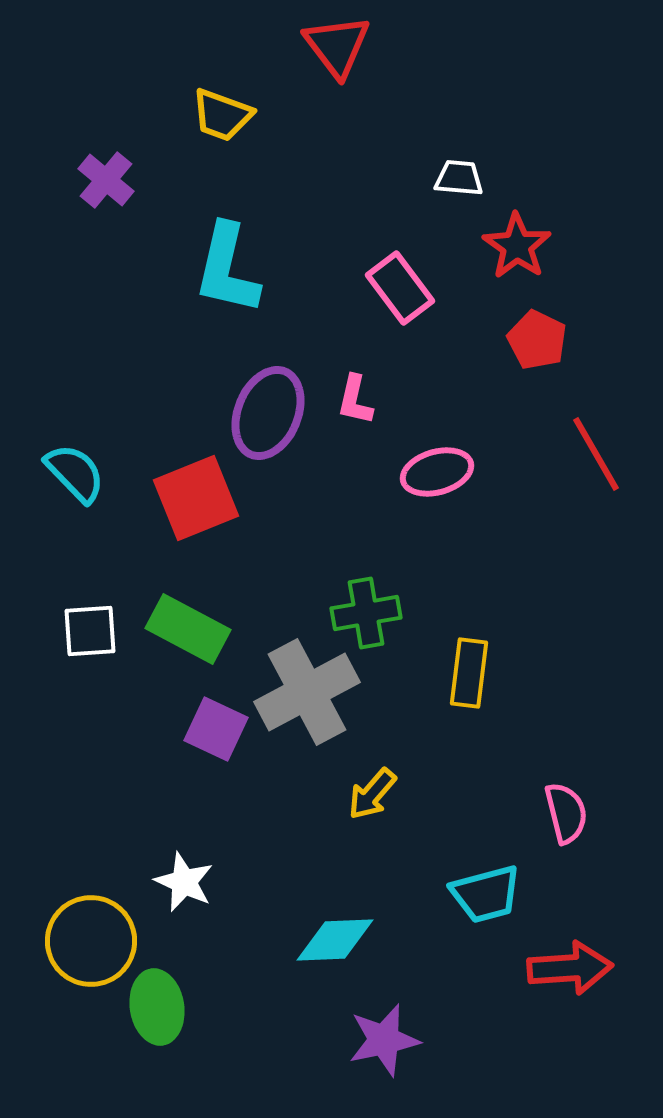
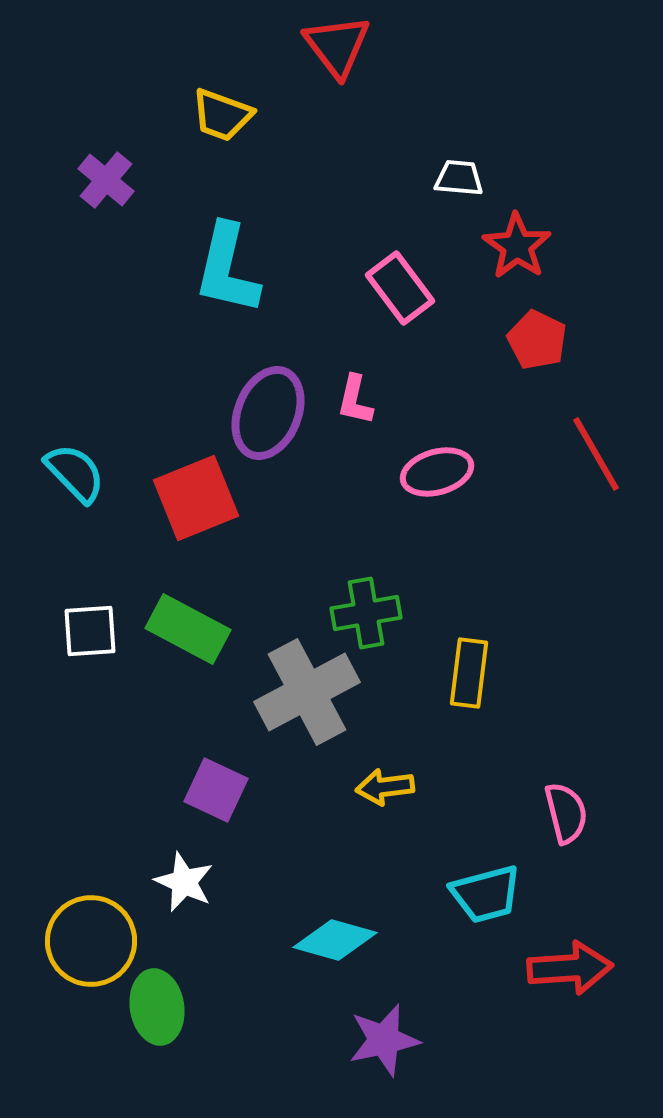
purple square: moved 61 px down
yellow arrow: moved 13 px right, 7 px up; rotated 42 degrees clockwise
cyan diamond: rotated 18 degrees clockwise
